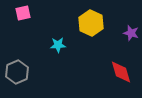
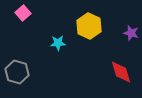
pink square: rotated 28 degrees counterclockwise
yellow hexagon: moved 2 px left, 3 px down
cyan star: moved 2 px up
gray hexagon: rotated 20 degrees counterclockwise
